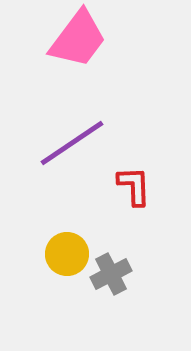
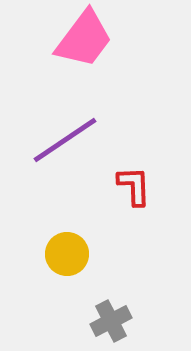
pink trapezoid: moved 6 px right
purple line: moved 7 px left, 3 px up
gray cross: moved 47 px down
